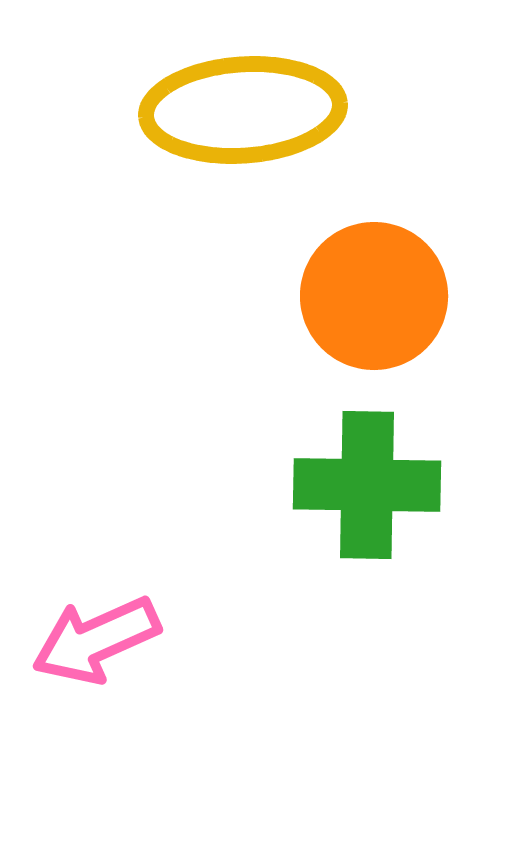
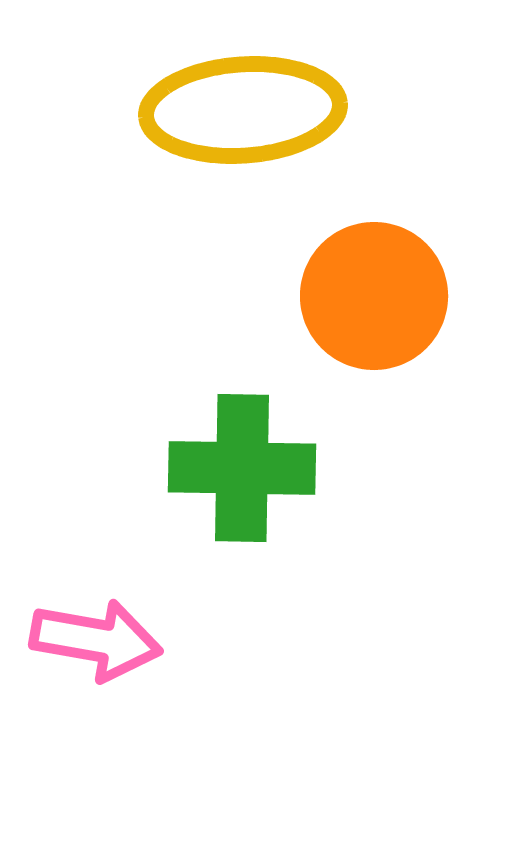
green cross: moved 125 px left, 17 px up
pink arrow: rotated 146 degrees counterclockwise
